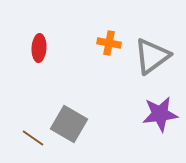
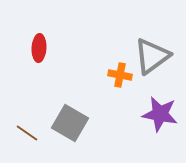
orange cross: moved 11 px right, 32 px down
purple star: rotated 18 degrees clockwise
gray square: moved 1 px right, 1 px up
brown line: moved 6 px left, 5 px up
